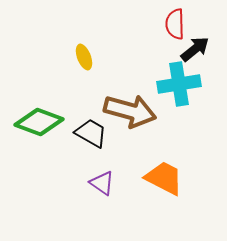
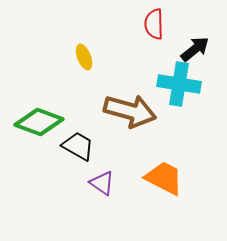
red semicircle: moved 21 px left
cyan cross: rotated 18 degrees clockwise
black trapezoid: moved 13 px left, 13 px down
